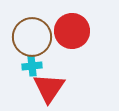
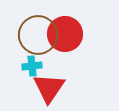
red circle: moved 7 px left, 3 px down
brown circle: moved 6 px right, 2 px up
